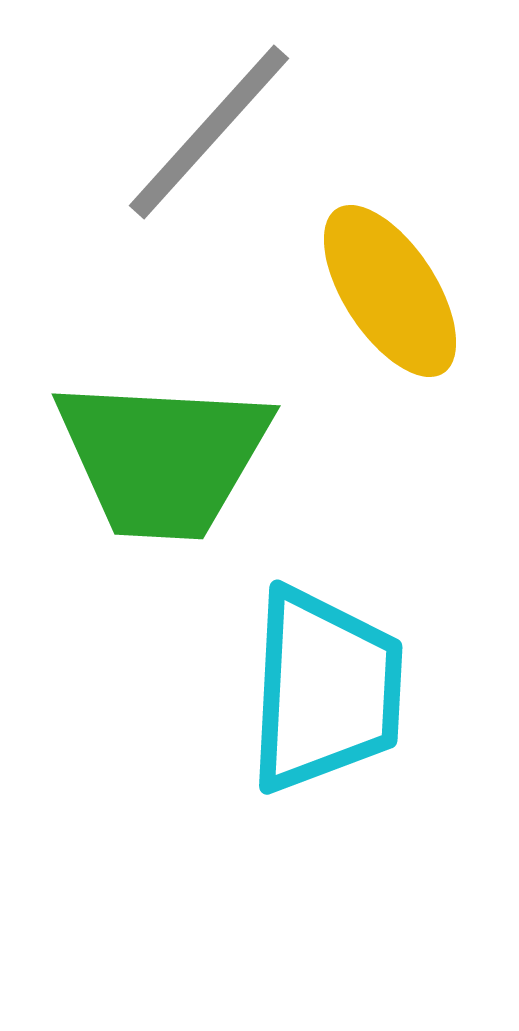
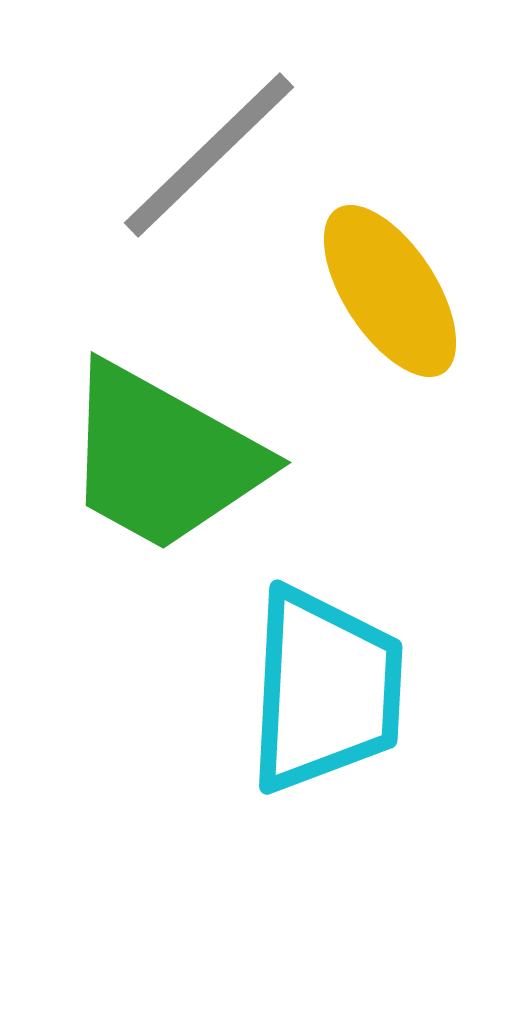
gray line: moved 23 px down; rotated 4 degrees clockwise
green trapezoid: rotated 26 degrees clockwise
